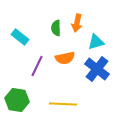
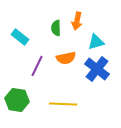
orange arrow: moved 2 px up
orange semicircle: moved 1 px right
